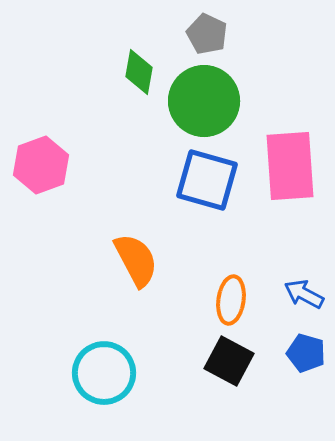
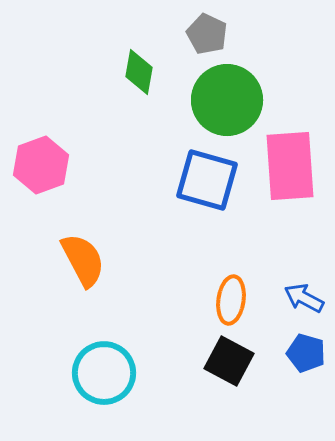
green circle: moved 23 px right, 1 px up
orange semicircle: moved 53 px left
blue arrow: moved 4 px down
